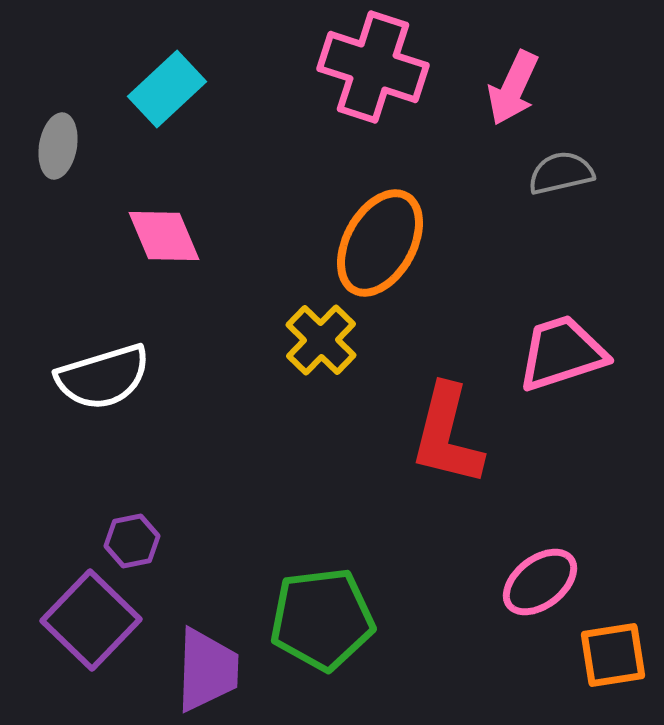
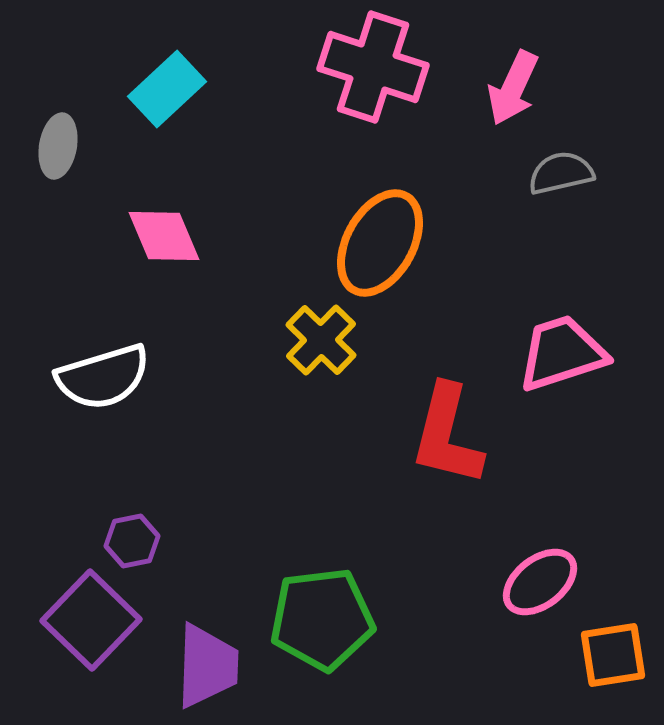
purple trapezoid: moved 4 px up
